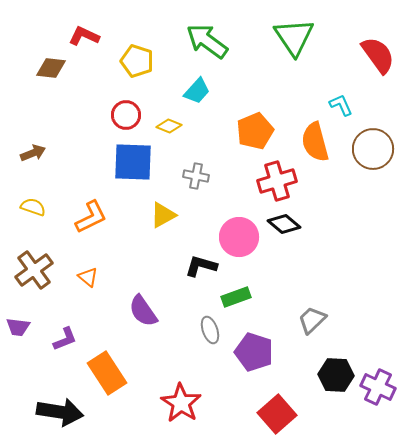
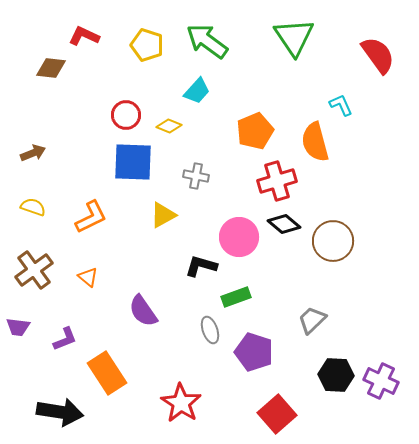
yellow pentagon: moved 10 px right, 16 px up
brown circle: moved 40 px left, 92 px down
purple cross: moved 3 px right, 6 px up
